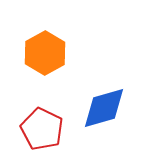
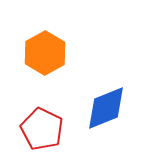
blue diamond: moved 2 px right; rotated 6 degrees counterclockwise
